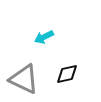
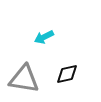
gray triangle: rotated 16 degrees counterclockwise
